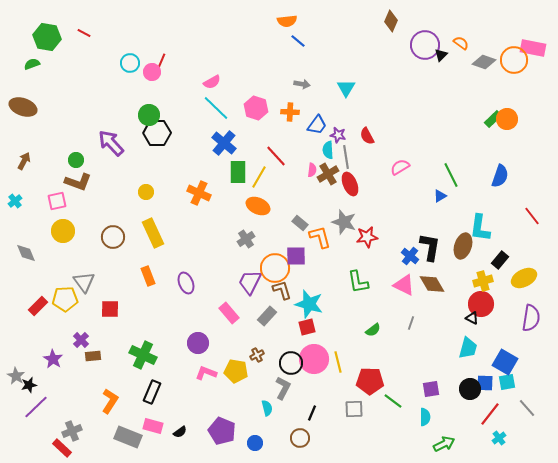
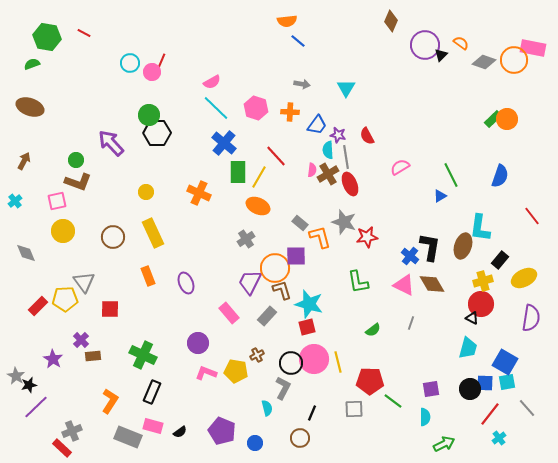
brown ellipse at (23, 107): moved 7 px right
